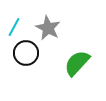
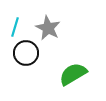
cyan line: moved 1 px right; rotated 12 degrees counterclockwise
green semicircle: moved 4 px left, 11 px down; rotated 16 degrees clockwise
